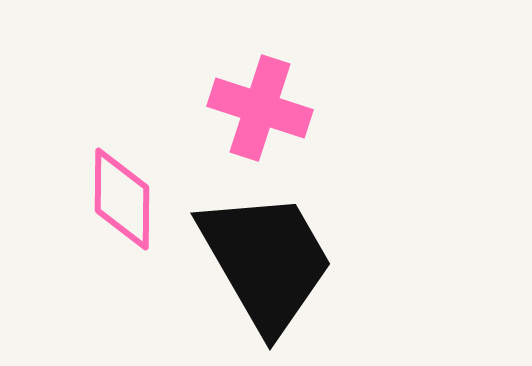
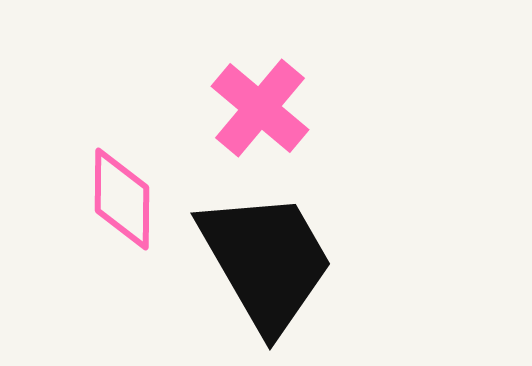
pink cross: rotated 22 degrees clockwise
